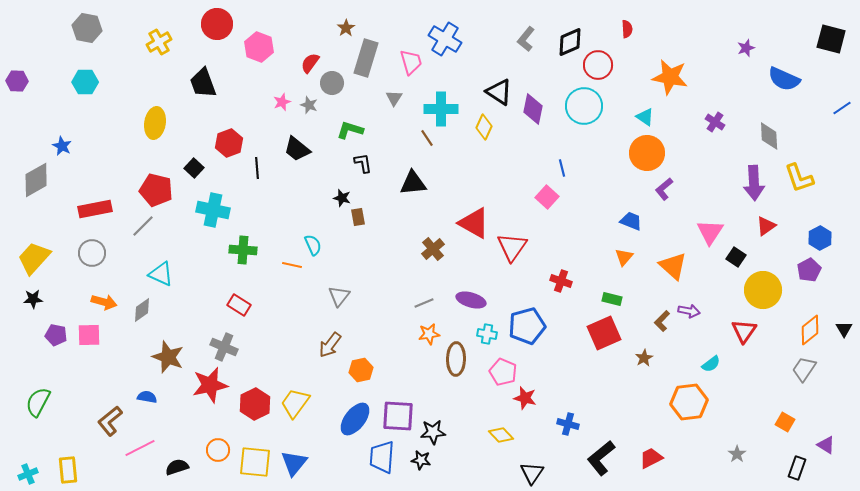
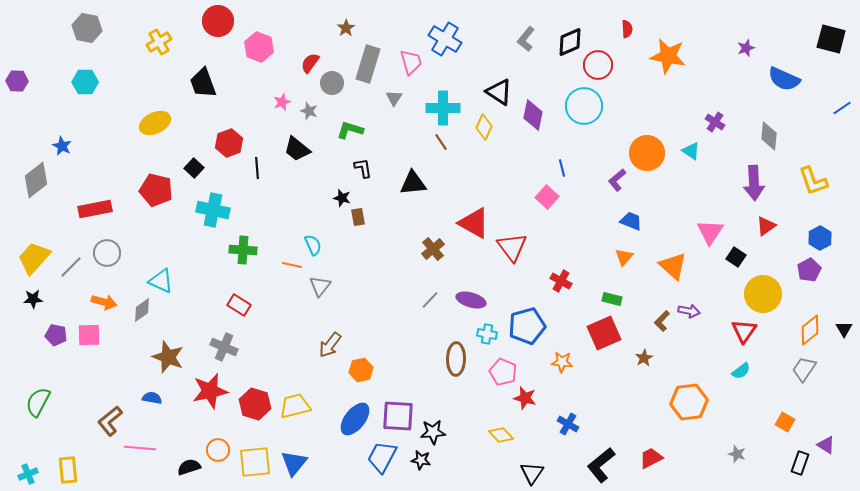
red circle at (217, 24): moved 1 px right, 3 px up
gray rectangle at (366, 58): moved 2 px right, 6 px down
orange star at (670, 77): moved 2 px left, 21 px up
gray star at (309, 105): moved 6 px down
cyan cross at (441, 109): moved 2 px right, 1 px up
purple diamond at (533, 109): moved 6 px down
cyan triangle at (645, 117): moved 46 px right, 34 px down
yellow ellipse at (155, 123): rotated 56 degrees clockwise
gray diamond at (769, 136): rotated 8 degrees clockwise
brown line at (427, 138): moved 14 px right, 4 px down
black L-shape at (363, 163): moved 5 px down
yellow L-shape at (799, 178): moved 14 px right, 3 px down
gray diamond at (36, 180): rotated 9 degrees counterclockwise
purple L-shape at (664, 189): moved 47 px left, 9 px up
gray line at (143, 226): moved 72 px left, 41 px down
red triangle at (512, 247): rotated 12 degrees counterclockwise
gray circle at (92, 253): moved 15 px right
cyan triangle at (161, 274): moved 7 px down
red cross at (561, 281): rotated 10 degrees clockwise
yellow circle at (763, 290): moved 4 px down
gray triangle at (339, 296): moved 19 px left, 10 px up
gray line at (424, 303): moved 6 px right, 3 px up; rotated 24 degrees counterclockwise
orange star at (429, 334): moved 133 px right, 28 px down; rotated 15 degrees clockwise
cyan semicircle at (711, 364): moved 30 px right, 7 px down
red star at (210, 385): moved 6 px down
blue semicircle at (147, 397): moved 5 px right, 1 px down
yellow trapezoid at (295, 403): moved 3 px down; rotated 40 degrees clockwise
red hexagon at (255, 404): rotated 16 degrees counterclockwise
blue cross at (568, 424): rotated 15 degrees clockwise
pink line at (140, 448): rotated 32 degrees clockwise
gray star at (737, 454): rotated 18 degrees counterclockwise
blue trapezoid at (382, 457): rotated 24 degrees clockwise
black L-shape at (601, 458): moved 7 px down
yellow square at (255, 462): rotated 12 degrees counterclockwise
black semicircle at (177, 467): moved 12 px right
black rectangle at (797, 468): moved 3 px right, 5 px up
